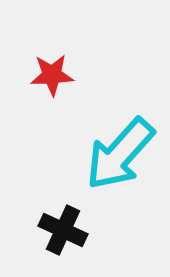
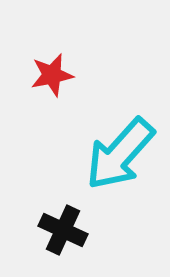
red star: rotated 9 degrees counterclockwise
